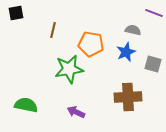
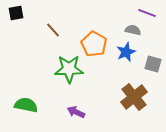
purple line: moved 7 px left
brown line: rotated 56 degrees counterclockwise
orange pentagon: moved 3 px right; rotated 20 degrees clockwise
green star: rotated 8 degrees clockwise
brown cross: moved 6 px right; rotated 36 degrees counterclockwise
